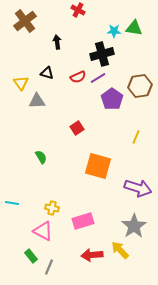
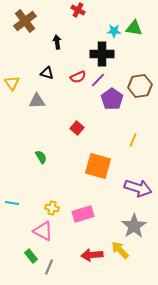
black cross: rotated 15 degrees clockwise
purple line: moved 2 px down; rotated 14 degrees counterclockwise
yellow triangle: moved 9 px left
red square: rotated 16 degrees counterclockwise
yellow line: moved 3 px left, 3 px down
pink rectangle: moved 7 px up
